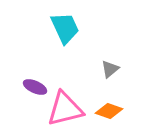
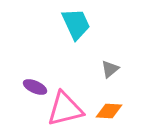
cyan trapezoid: moved 11 px right, 4 px up
orange diamond: rotated 16 degrees counterclockwise
